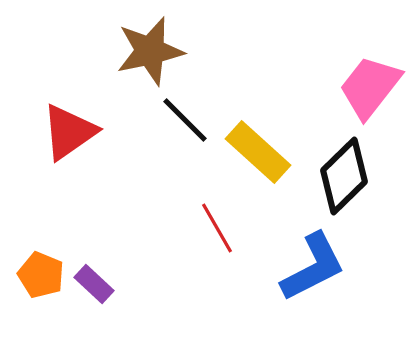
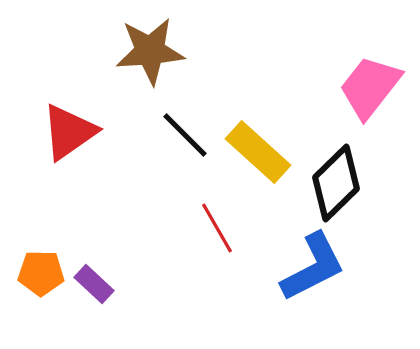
brown star: rotated 8 degrees clockwise
black line: moved 15 px down
black diamond: moved 8 px left, 7 px down
orange pentagon: moved 2 px up; rotated 21 degrees counterclockwise
